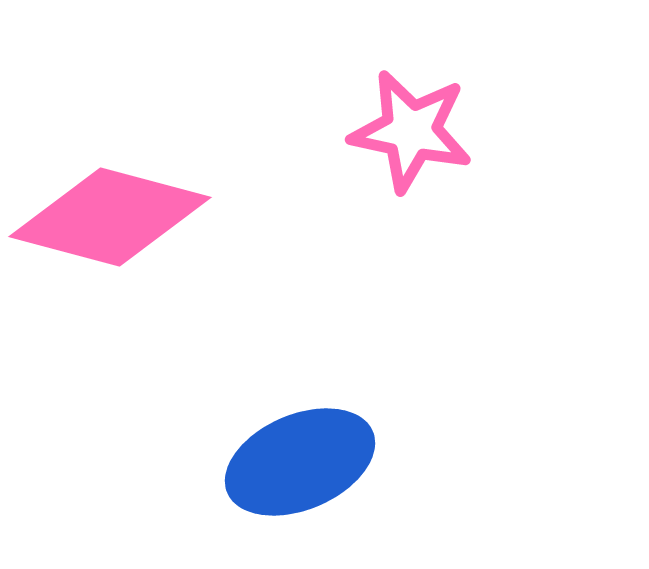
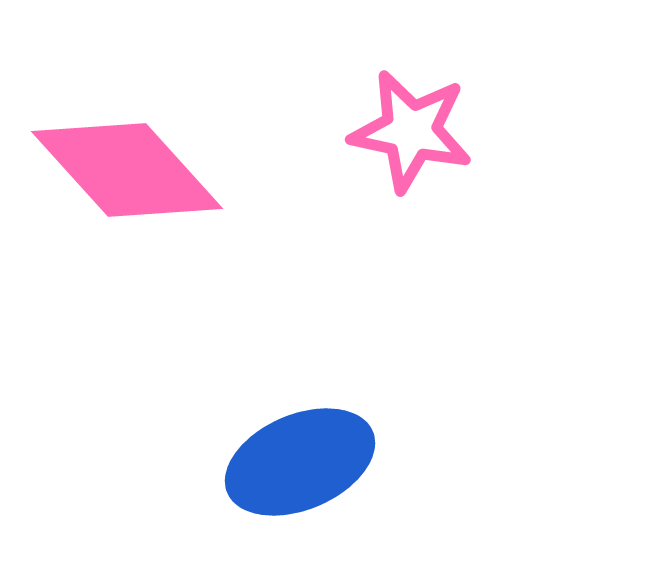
pink diamond: moved 17 px right, 47 px up; rotated 33 degrees clockwise
